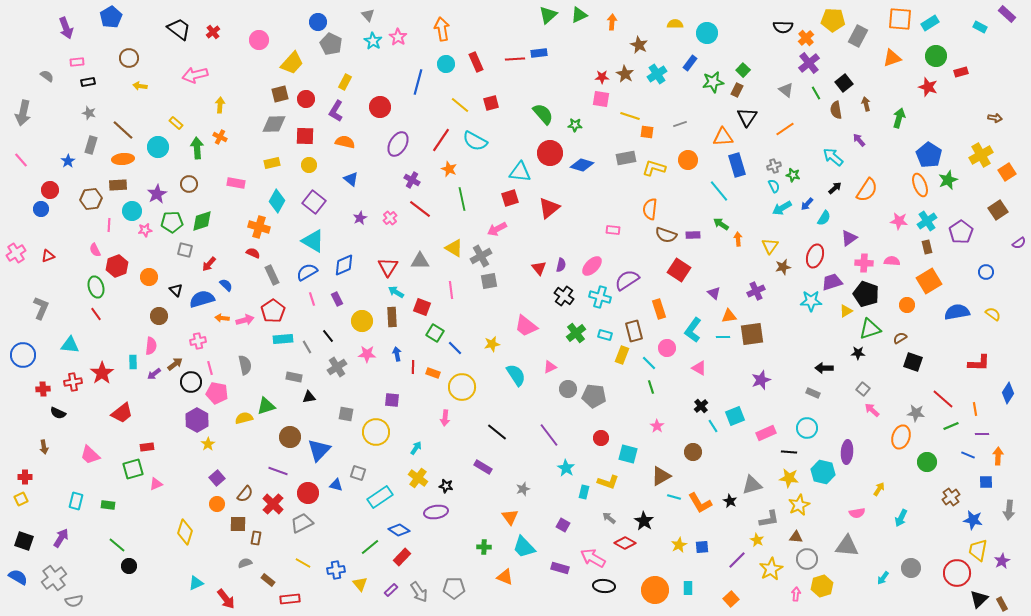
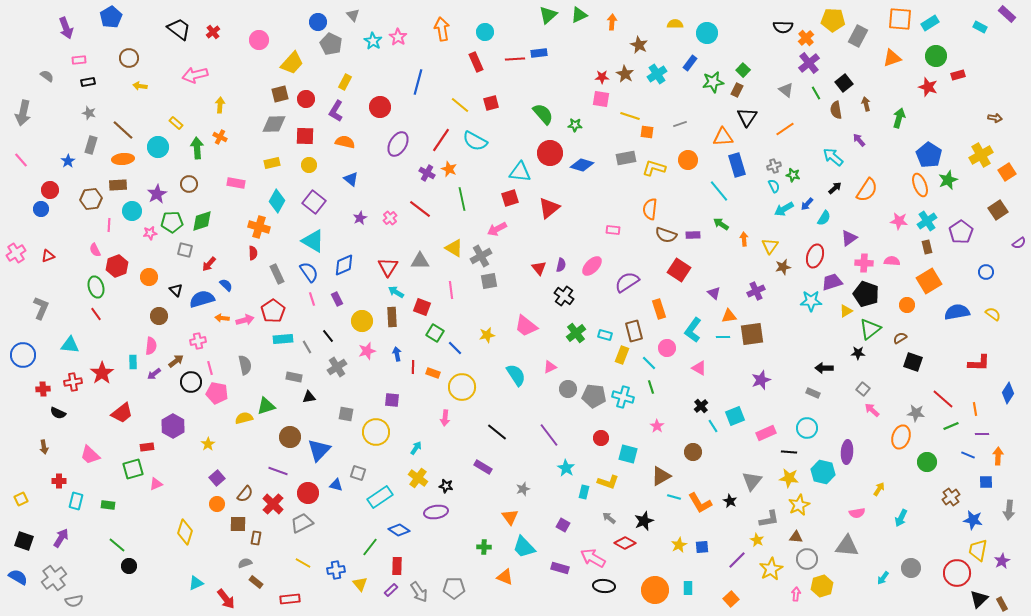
gray triangle at (368, 15): moved 15 px left
pink rectangle at (77, 62): moved 2 px right, 2 px up
cyan circle at (446, 64): moved 39 px right, 32 px up
red rectangle at (961, 72): moved 3 px left, 3 px down
purple cross at (412, 180): moved 15 px right, 7 px up
cyan arrow at (782, 208): moved 2 px right, 1 px down
pink star at (145, 230): moved 5 px right, 3 px down
orange arrow at (738, 239): moved 6 px right
red semicircle at (253, 253): rotated 64 degrees clockwise
blue semicircle at (307, 272): moved 2 px right; rotated 85 degrees clockwise
gray rectangle at (272, 275): moved 5 px right, 1 px up
purple semicircle at (627, 280): moved 2 px down
cyan cross at (600, 297): moved 23 px right, 100 px down
green triangle at (870, 329): rotated 20 degrees counterclockwise
yellow star at (492, 344): moved 5 px left, 9 px up
pink star at (367, 354): moved 3 px up; rotated 18 degrees counterclockwise
brown arrow at (175, 364): moved 1 px right, 3 px up
purple hexagon at (197, 420): moved 24 px left, 6 px down
red cross at (25, 477): moved 34 px right, 4 px down
gray triangle at (752, 485): moved 4 px up; rotated 35 degrees counterclockwise
black star at (644, 521): rotated 18 degrees clockwise
green line at (370, 547): rotated 12 degrees counterclockwise
red rectangle at (402, 557): moved 5 px left, 9 px down; rotated 42 degrees counterclockwise
brown rectangle at (268, 580): moved 12 px left, 2 px down
